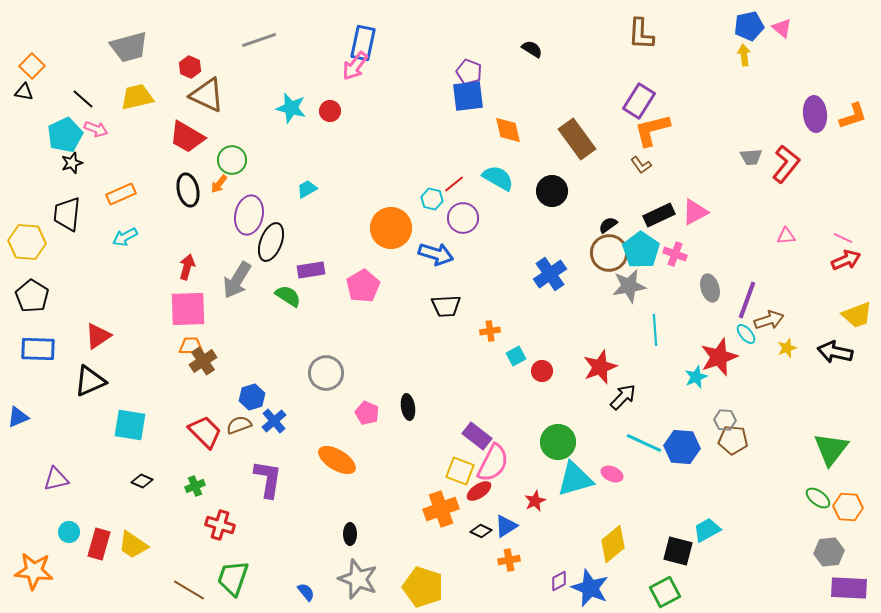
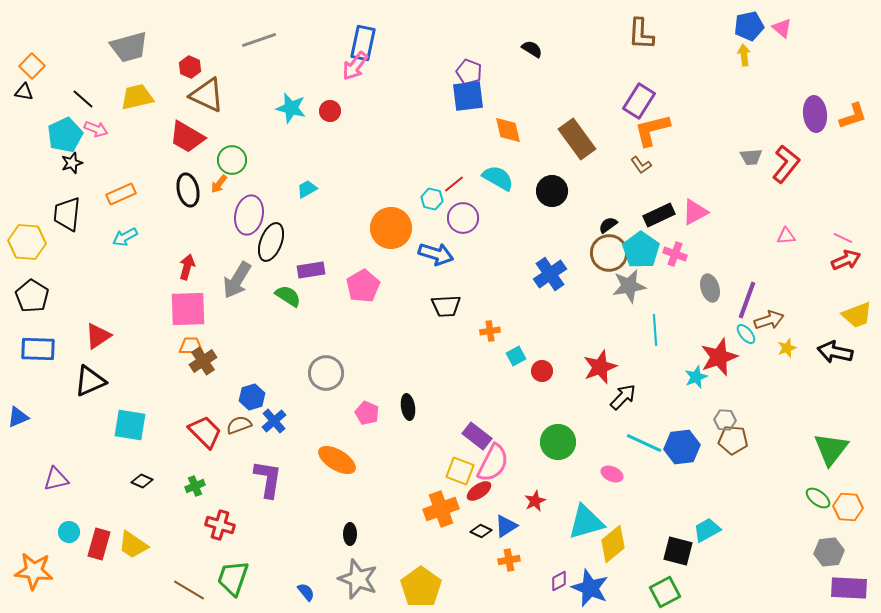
blue hexagon at (682, 447): rotated 12 degrees counterclockwise
cyan triangle at (575, 479): moved 11 px right, 43 px down
yellow pentagon at (423, 587): moved 2 px left; rotated 18 degrees clockwise
